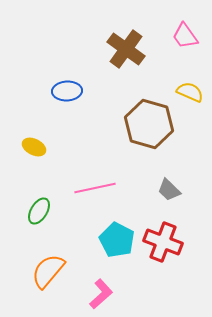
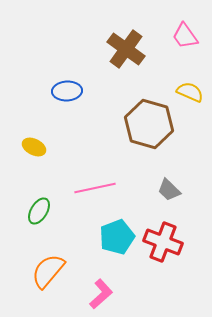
cyan pentagon: moved 3 px up; rotated 24 degrees clockwise
